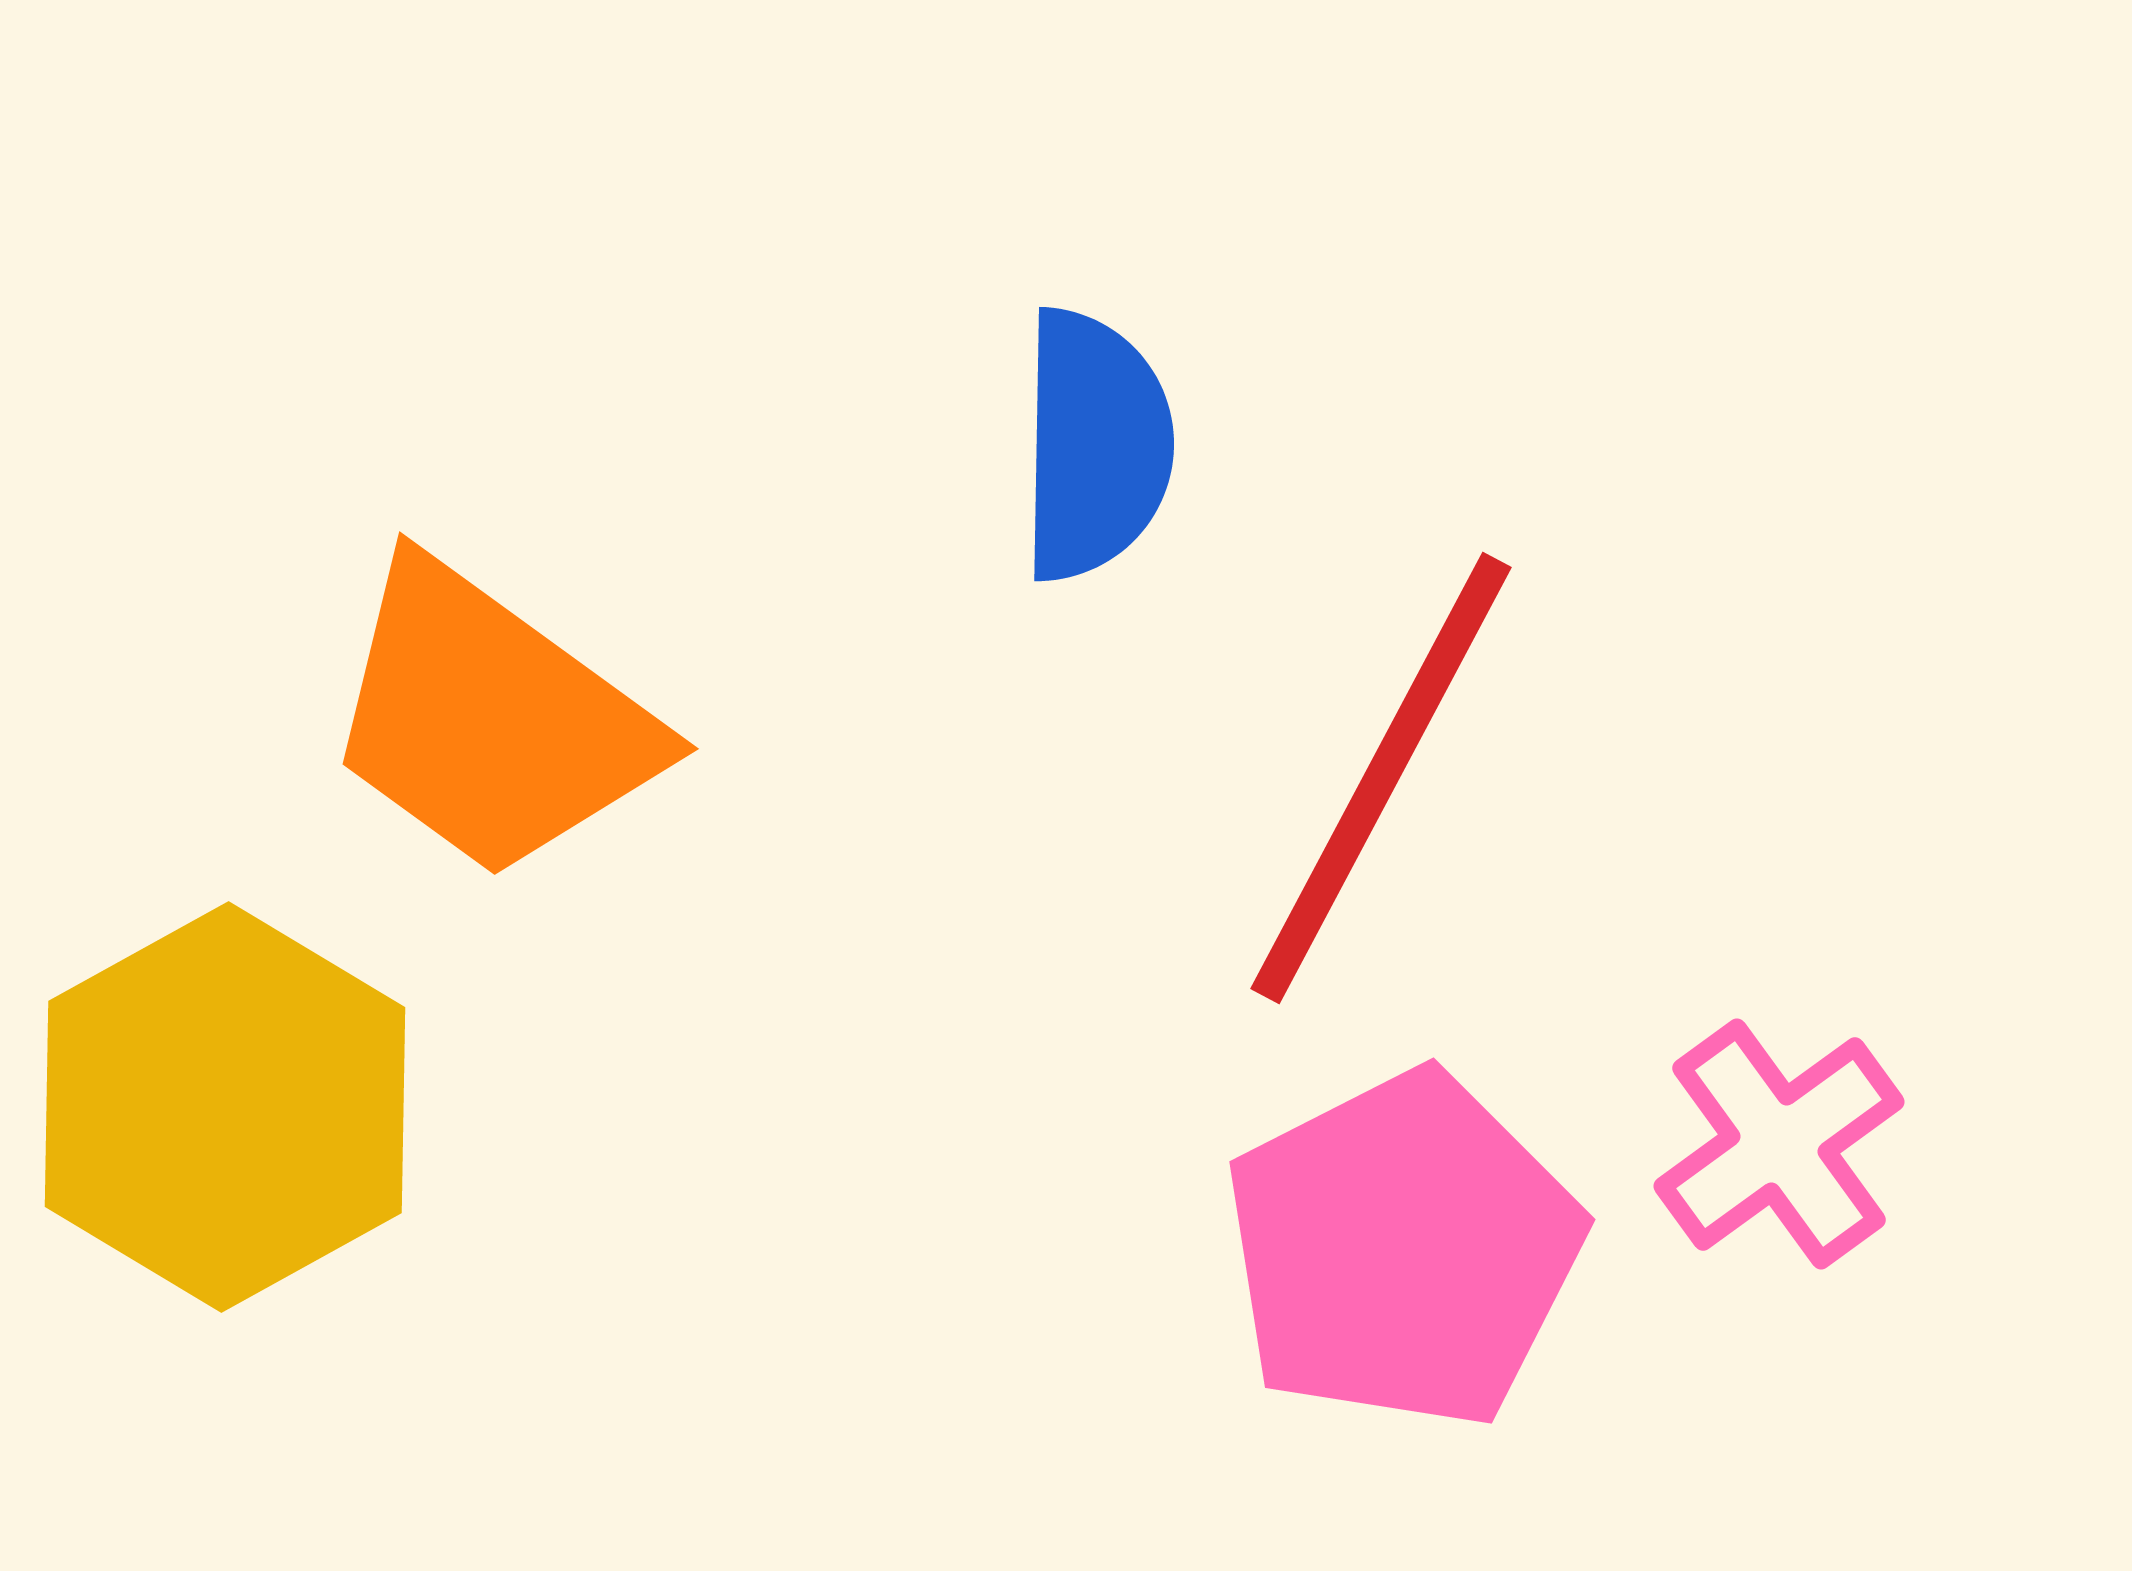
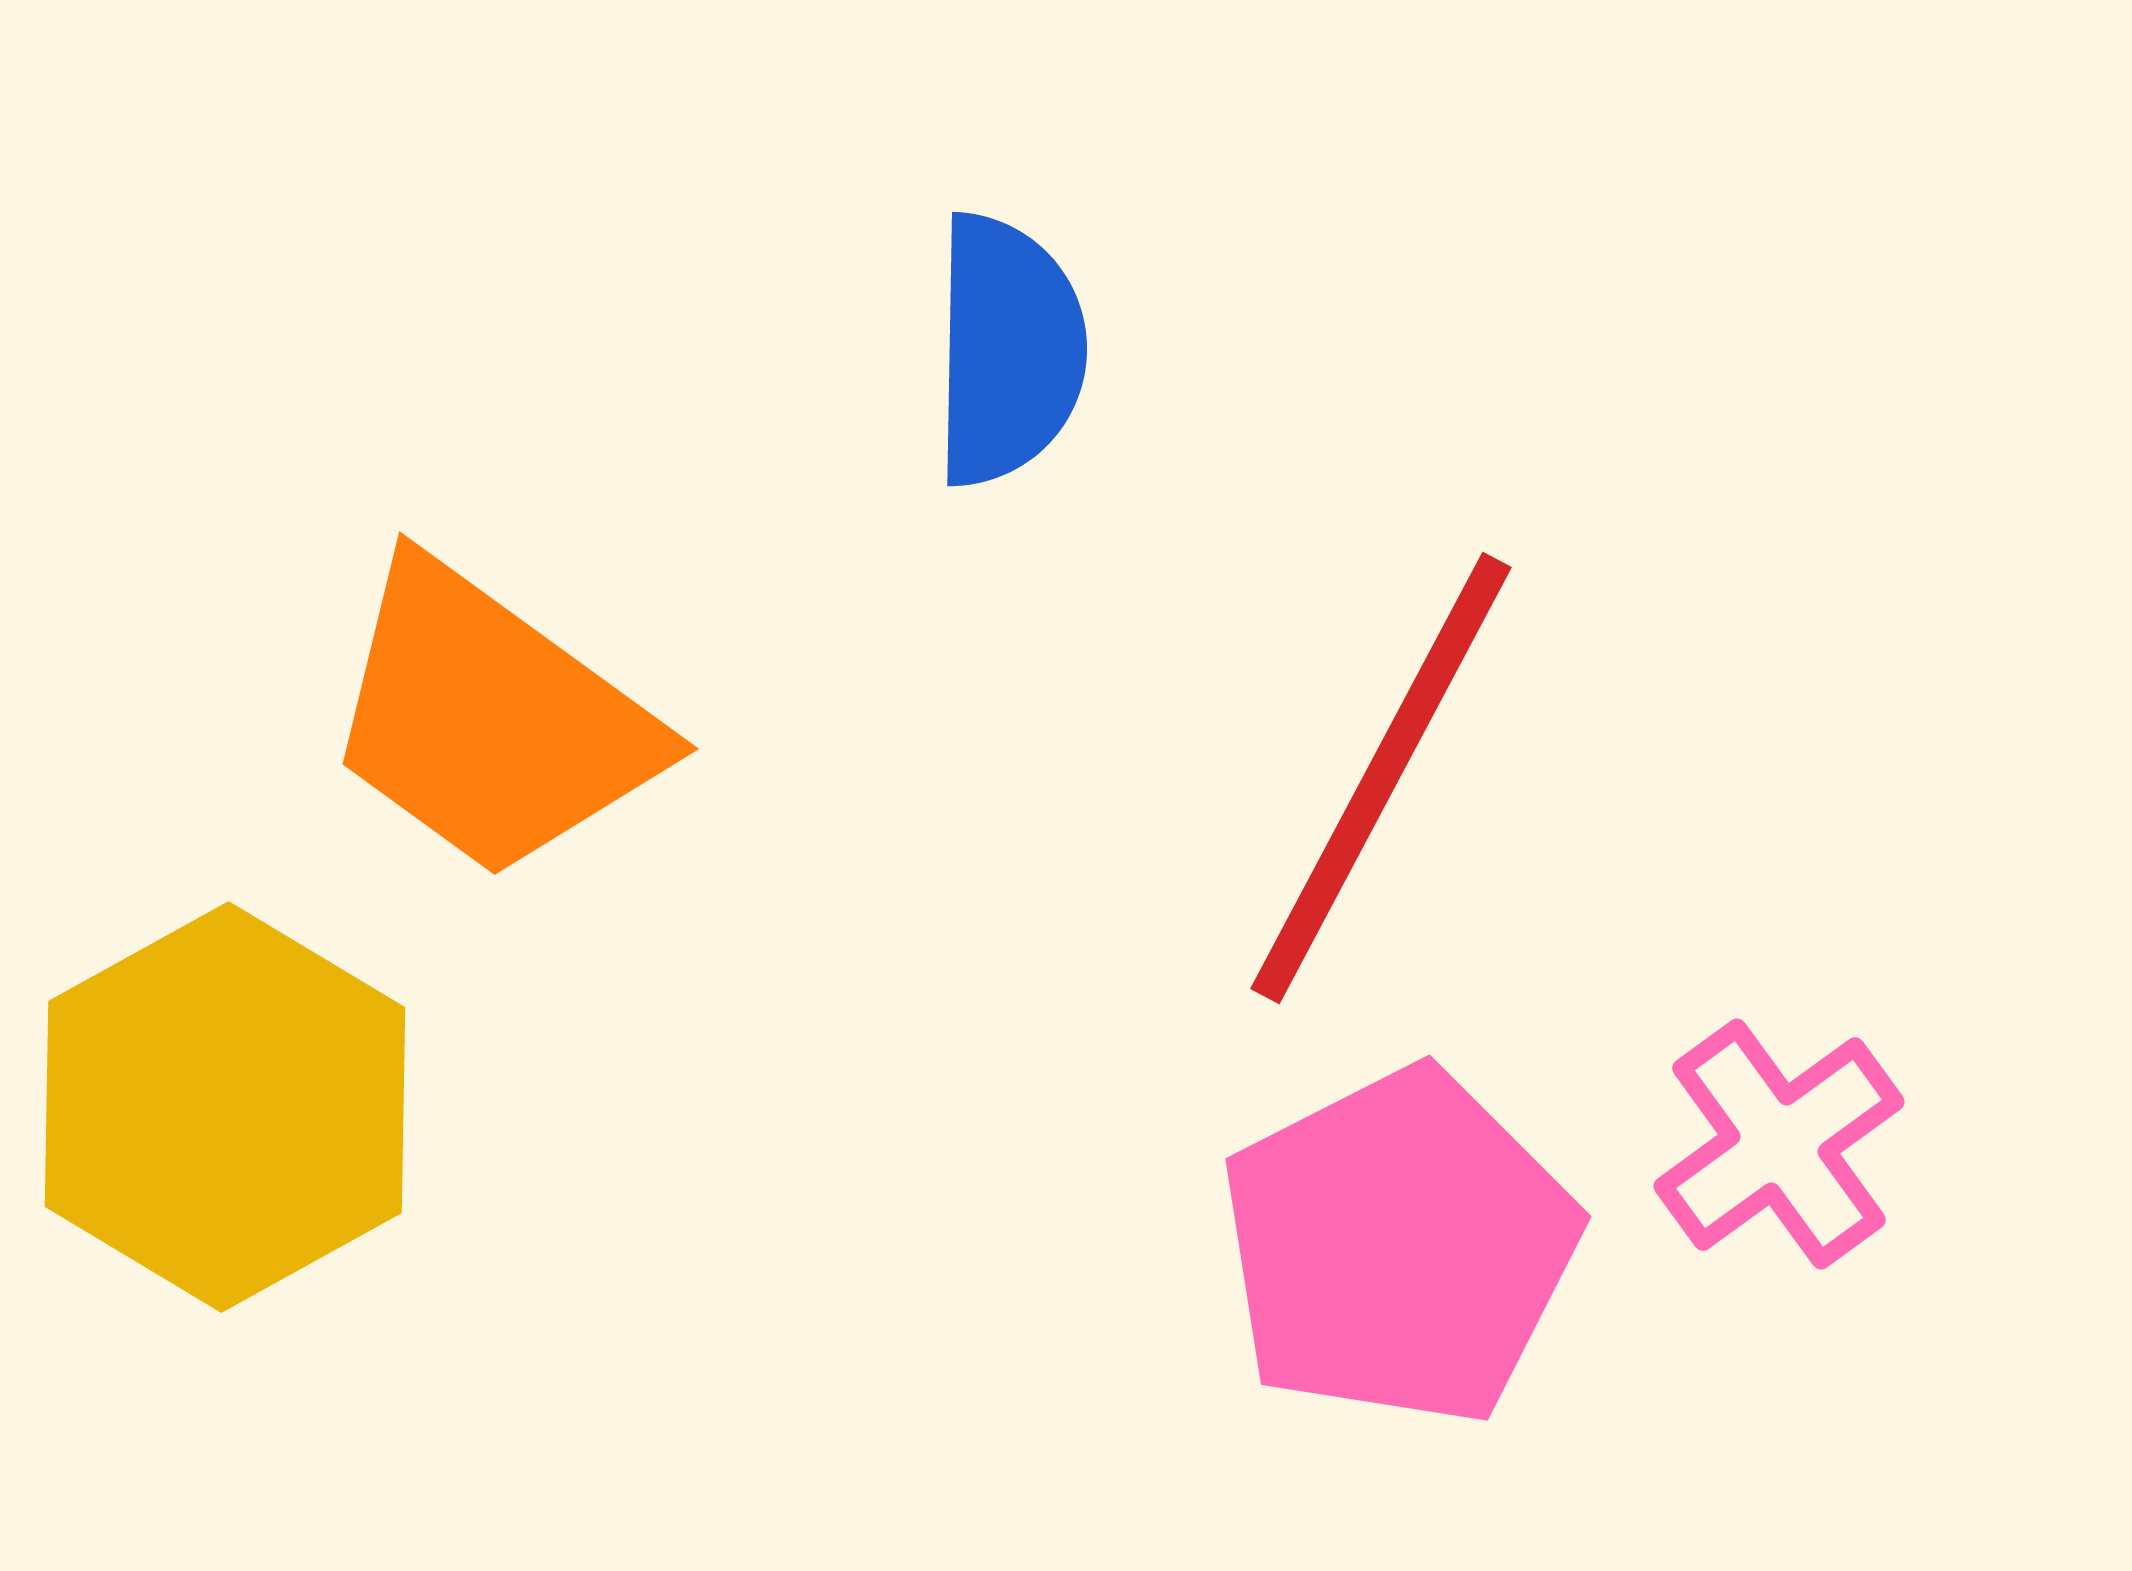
blue semicircle: moved 87 px left, 95 px up
pink pentagon: moved 4 px left, 3 px up
